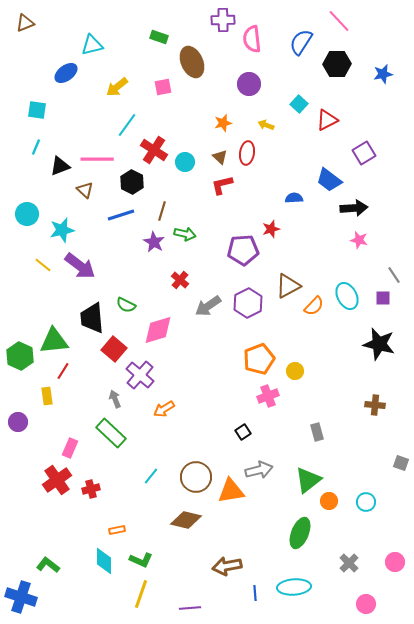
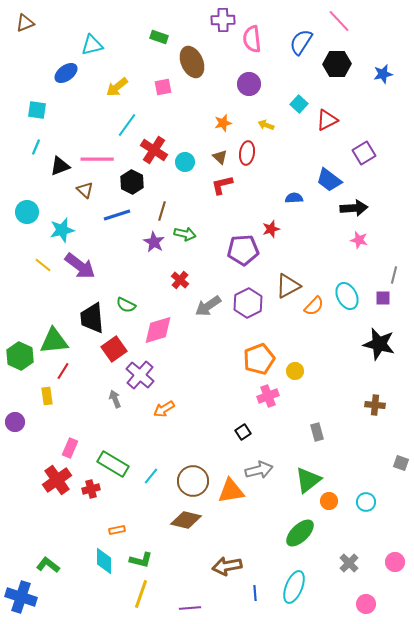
cyan circle at (27, 214): moved 2 px up
blue line at (121, 215): moved 4 px left
gray line at (394, 275): rotated 48 degrees clockwise
red square at (114, 349): rotated 15 degrees clockwise
purple circle at (18, 422): moved 3 px left
green rectangle at (111, 433): moved 2 px right, 31 px down; rotated 12 degrees counterclockwise
brown circle at (196, 477): moved 3 px left, 4 px down
green ellipse at (300, 533): rotated 24 degrees clockwise
green L-shape at (141, 560): rotated 10 degrees counterclockwise
cyan ellipse at (294, 587): rotated 64 degrees counterclockwise
